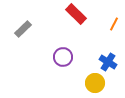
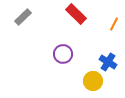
gray rectangle: moved 12 px up
purple circle: moved 3 px up
yellow circle: moved 2 px left, 2 px up
